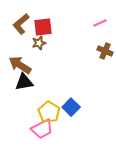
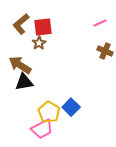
brown star: rotated 16 degrees counterclockwise
